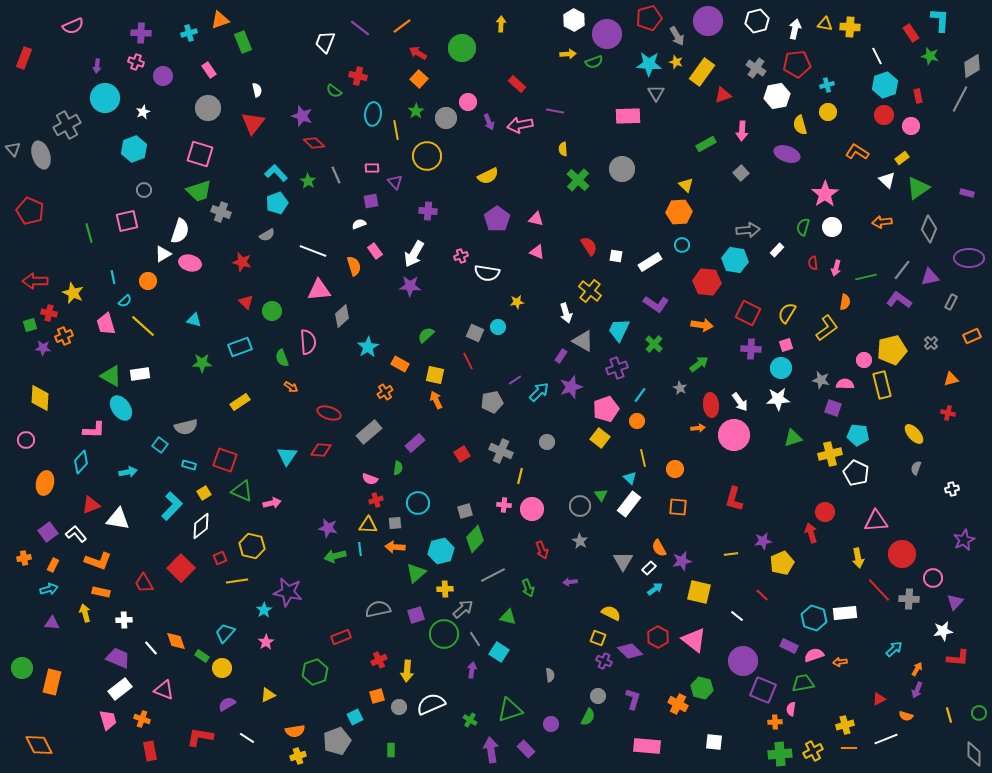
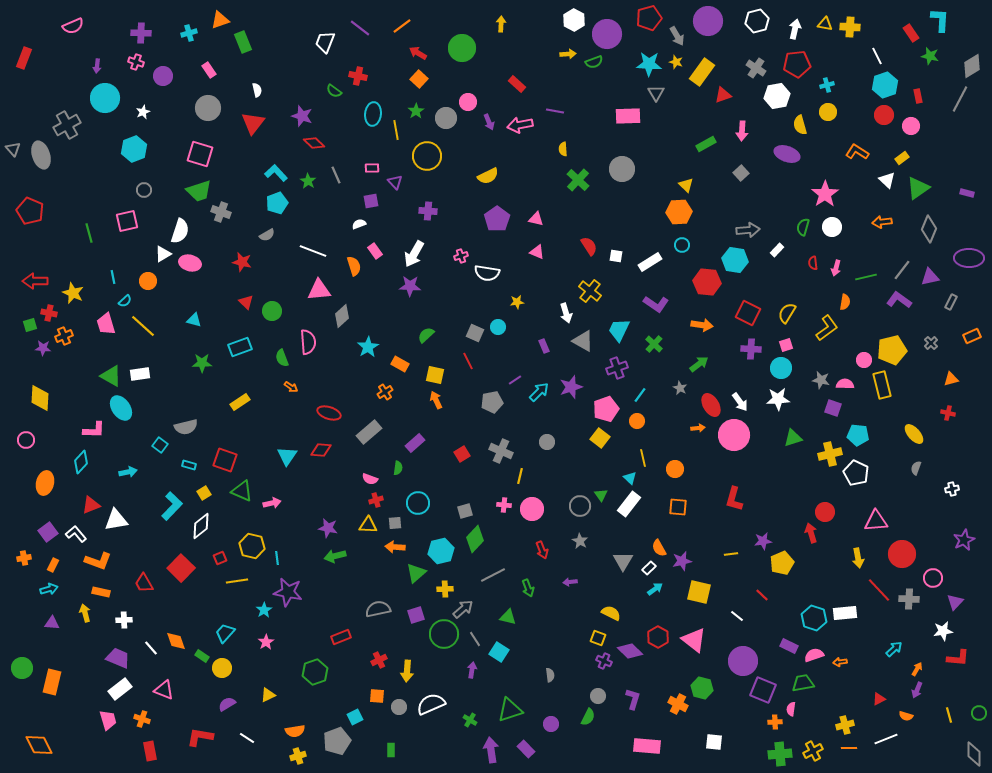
purple rectangle at (561, 356): moved 17 px left, 10 px up; rotated 56 degrees counterclockwise
red ellipse at (711, 405): rotated 25 degrees counterclockwise
white triangle at (118, 519): moved 2 px left, 1 px down; rotated 20 degrees counterclockwise
cyan line at (360, 549): moved 83 px left, 9 px down
orange square at (377, 696): rotated 21 degrees clockwise
